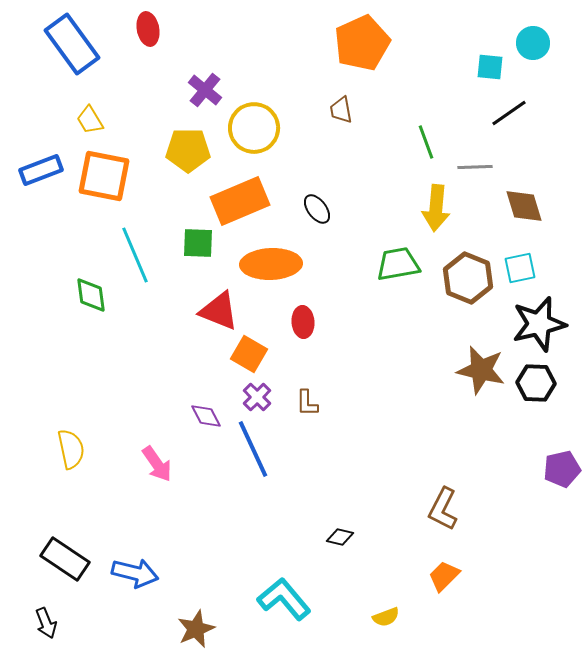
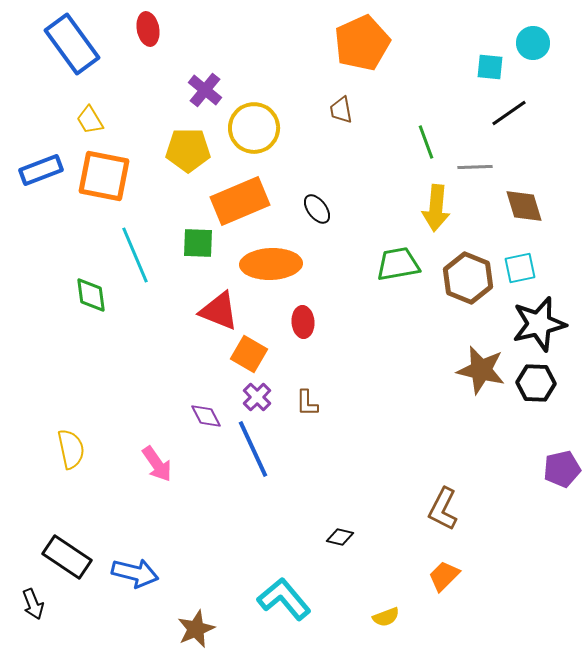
black rectangle at (65, 559): moved 2 px right, 2 px up
black arrow at (46, 623): moved 13 px left, 19 px up
